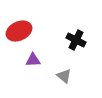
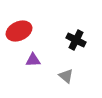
gray triangle: moved 2 px right
